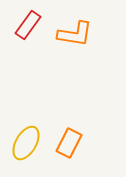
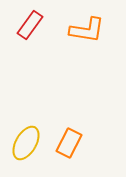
red rectangle: moved 2 px right
orange L-shape: moved 12 px right, 4 px up
